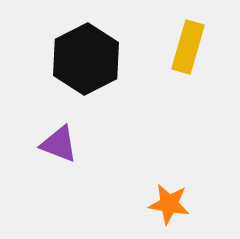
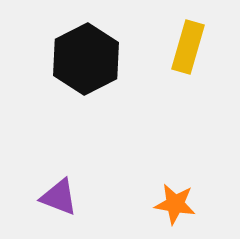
purple triangle: moved 53 px down
orange star: moved 6 px right
